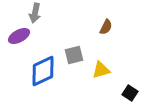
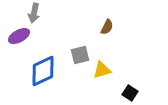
gray arrow: moved 1 px left
brown semicircle: moved 1 px right
gray square: moved 6 px right
yellow triangle: moved 1 px right
